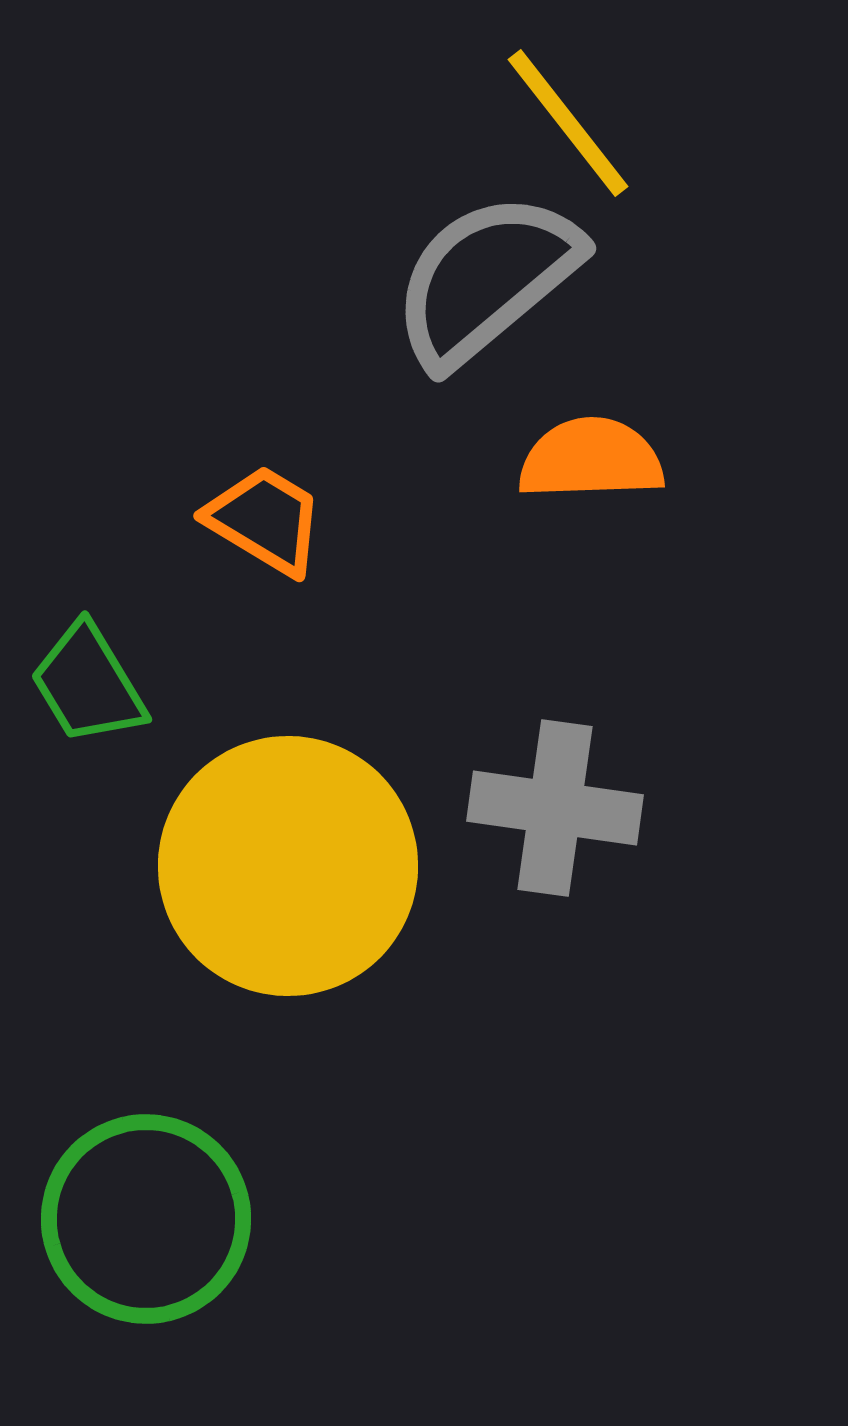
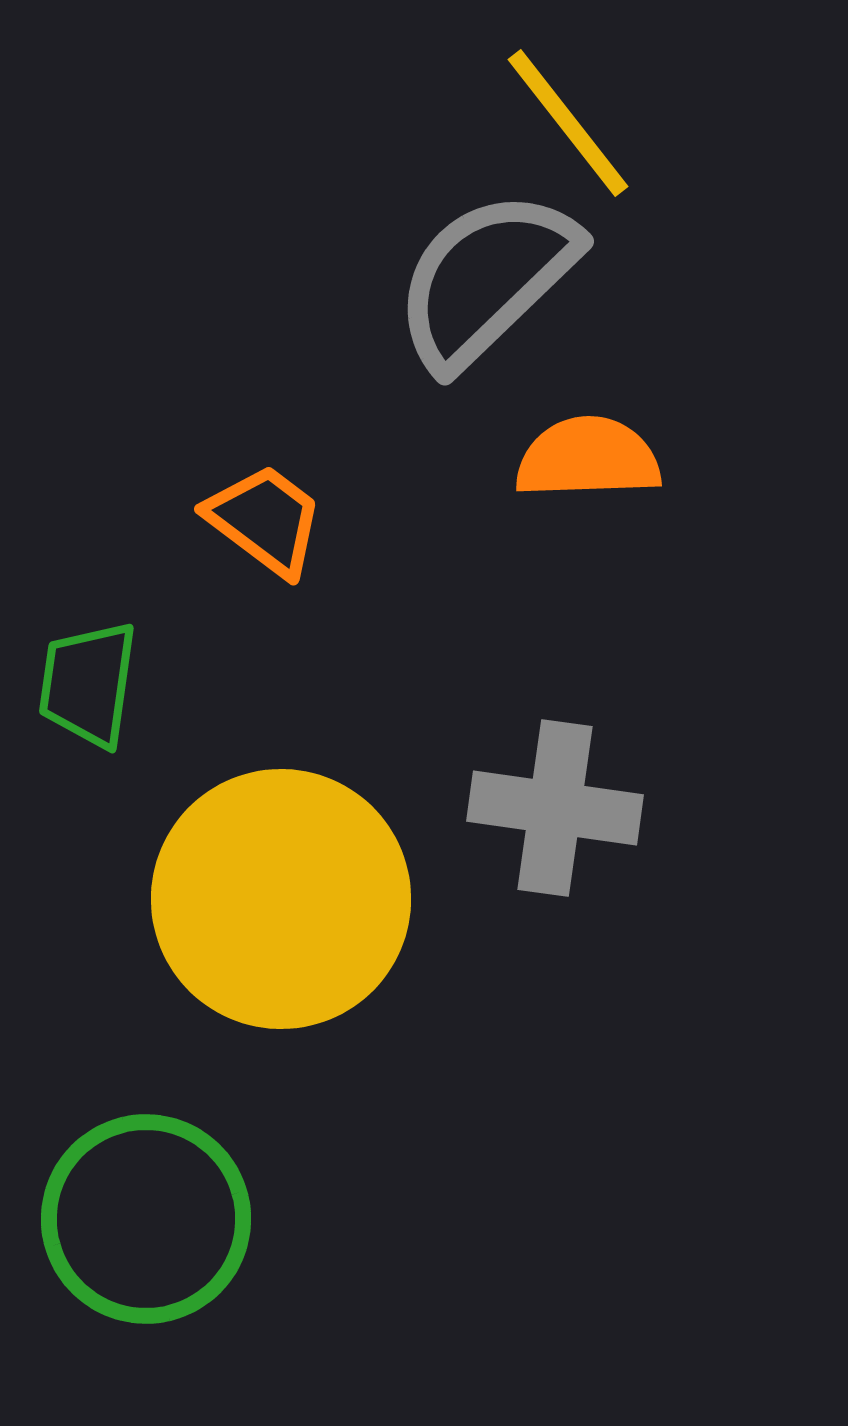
gray semicircle: rotated 4 degrees counterclockwise
orange semicircle: moved 3 px left, 1 px up
orange trapezoid: rotated 6 degrees clockwise
green trapezoid: rotated 39 degrees clockwise
yellow circle: moved 7 px left, 33 px down
